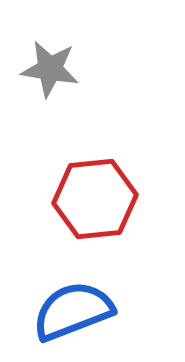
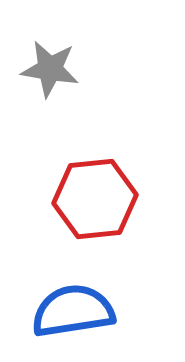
blue semicircle: rotated 12 degrees clockwise
